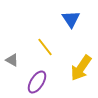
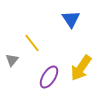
yellow line: moved 13 px left, 4 px up
gray triangle: rotated 40 degrees clockwise
purple ellipse: moved 12 px right, 5 px up
